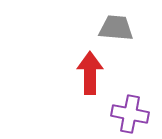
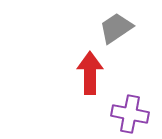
gray trapezoid: rotated 39 degrees counterclockwise
